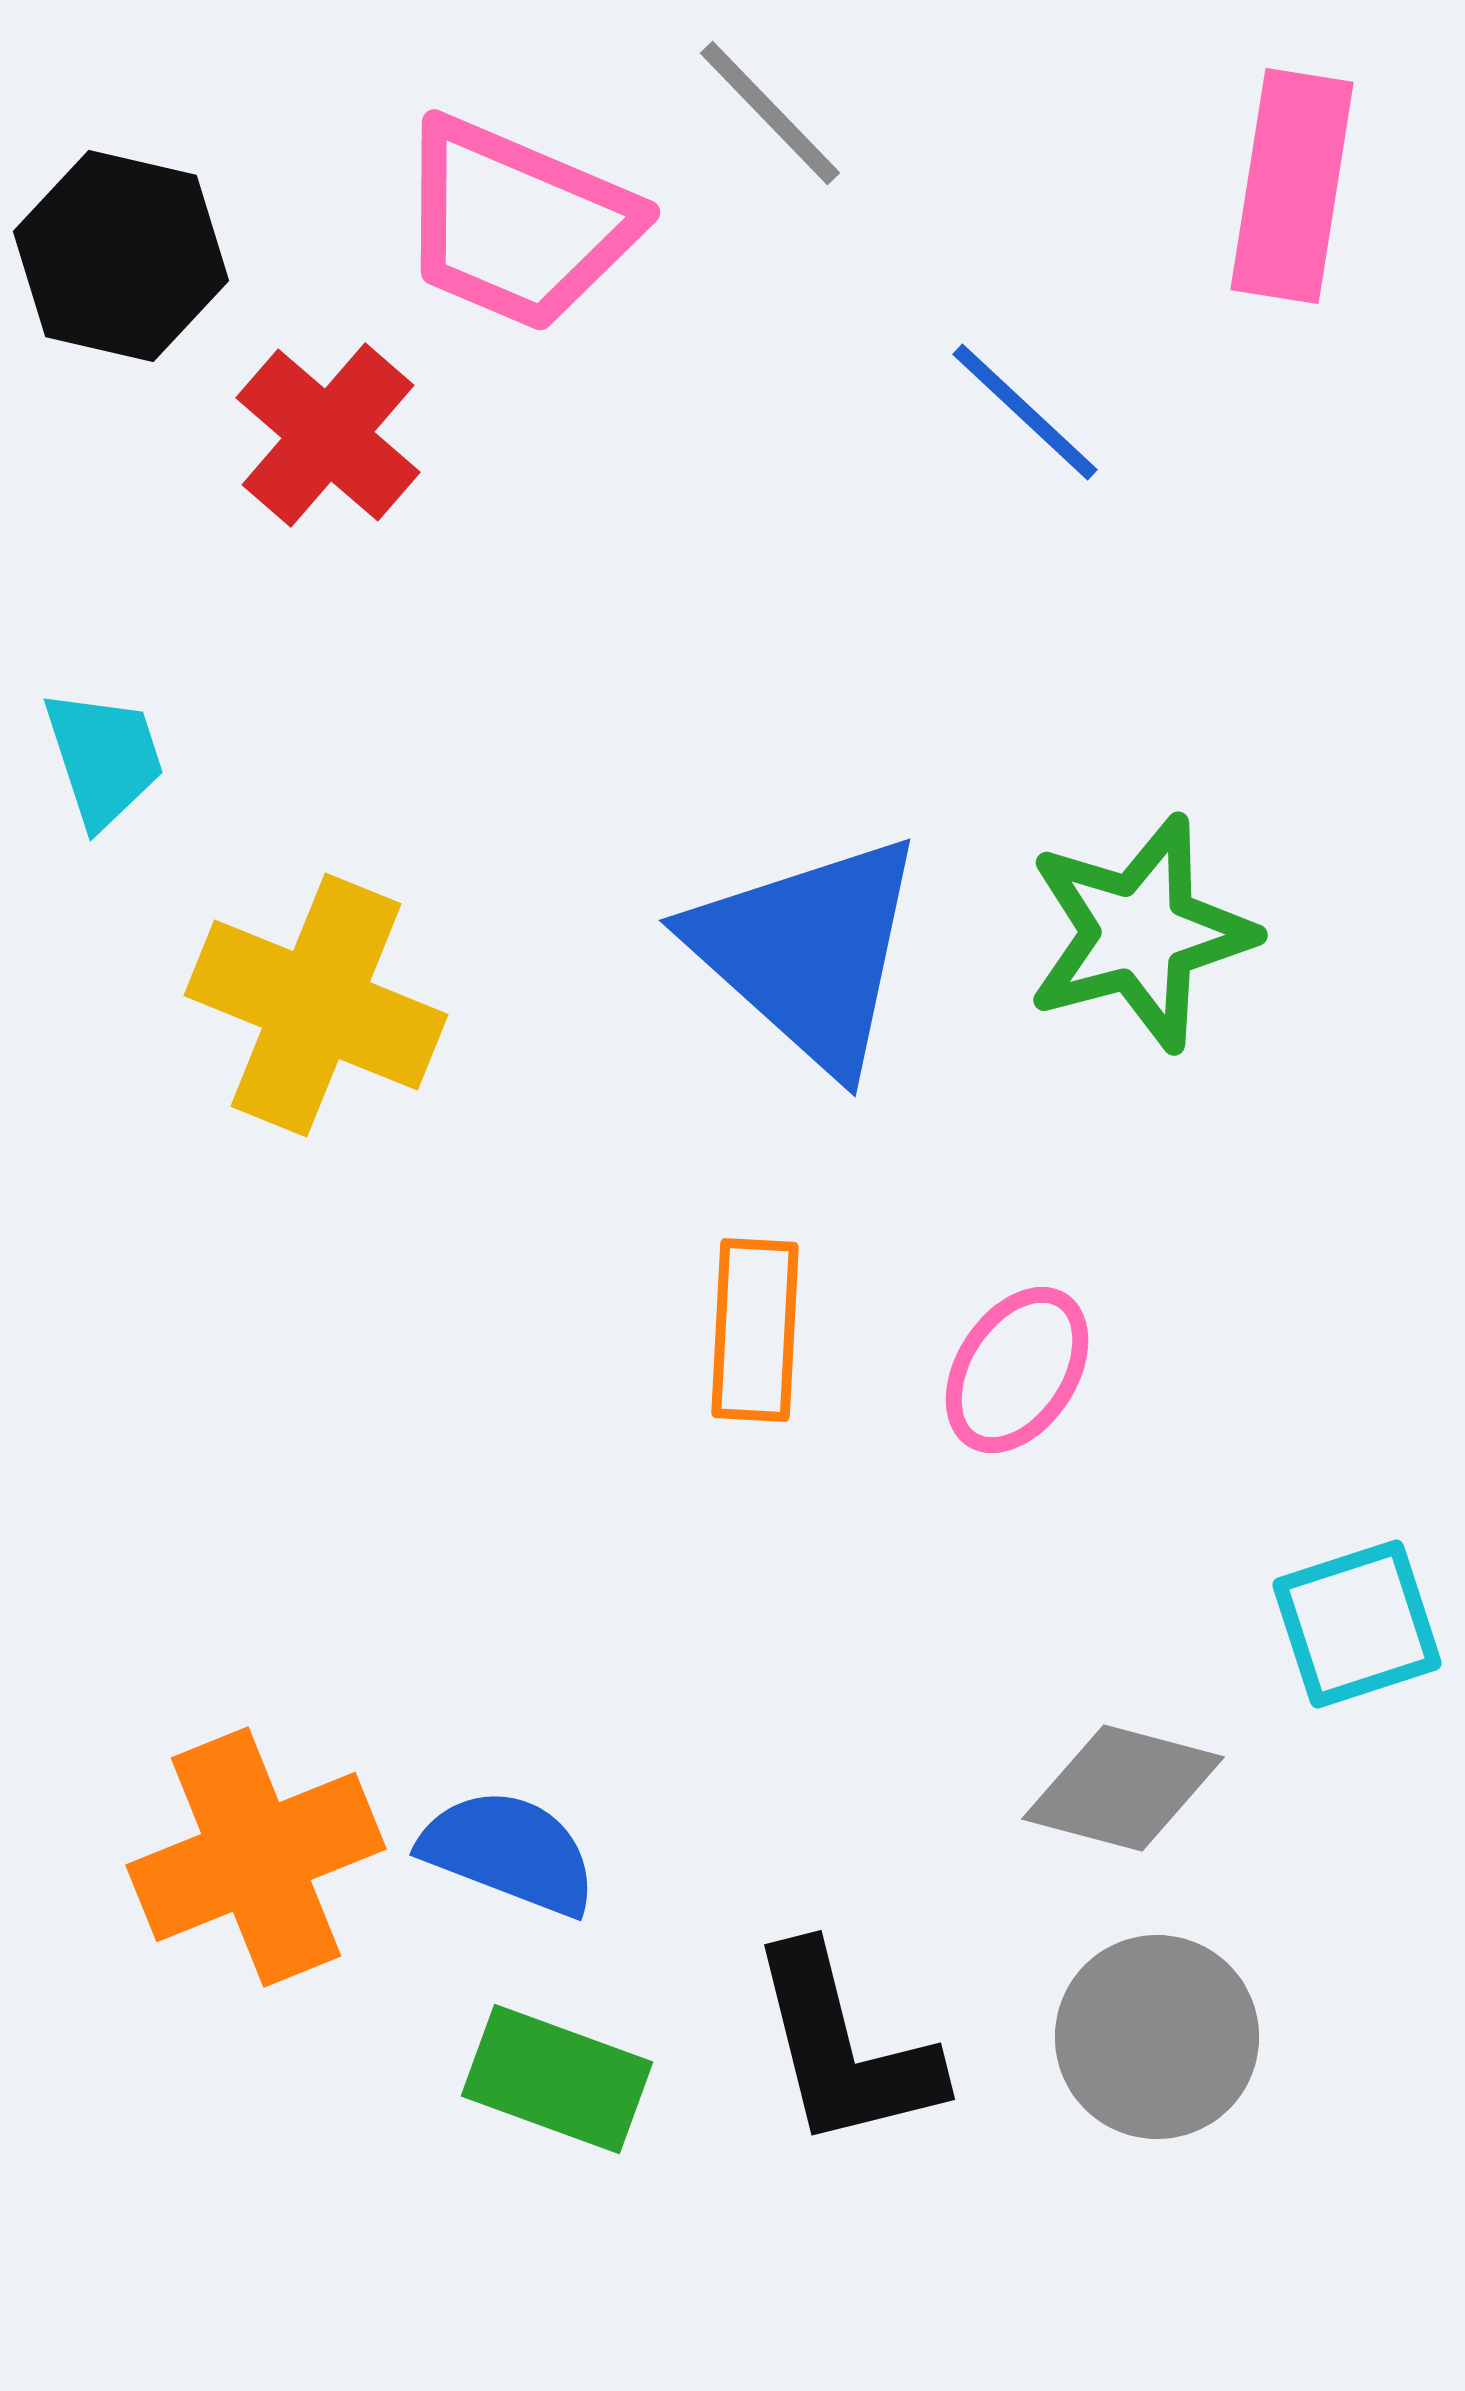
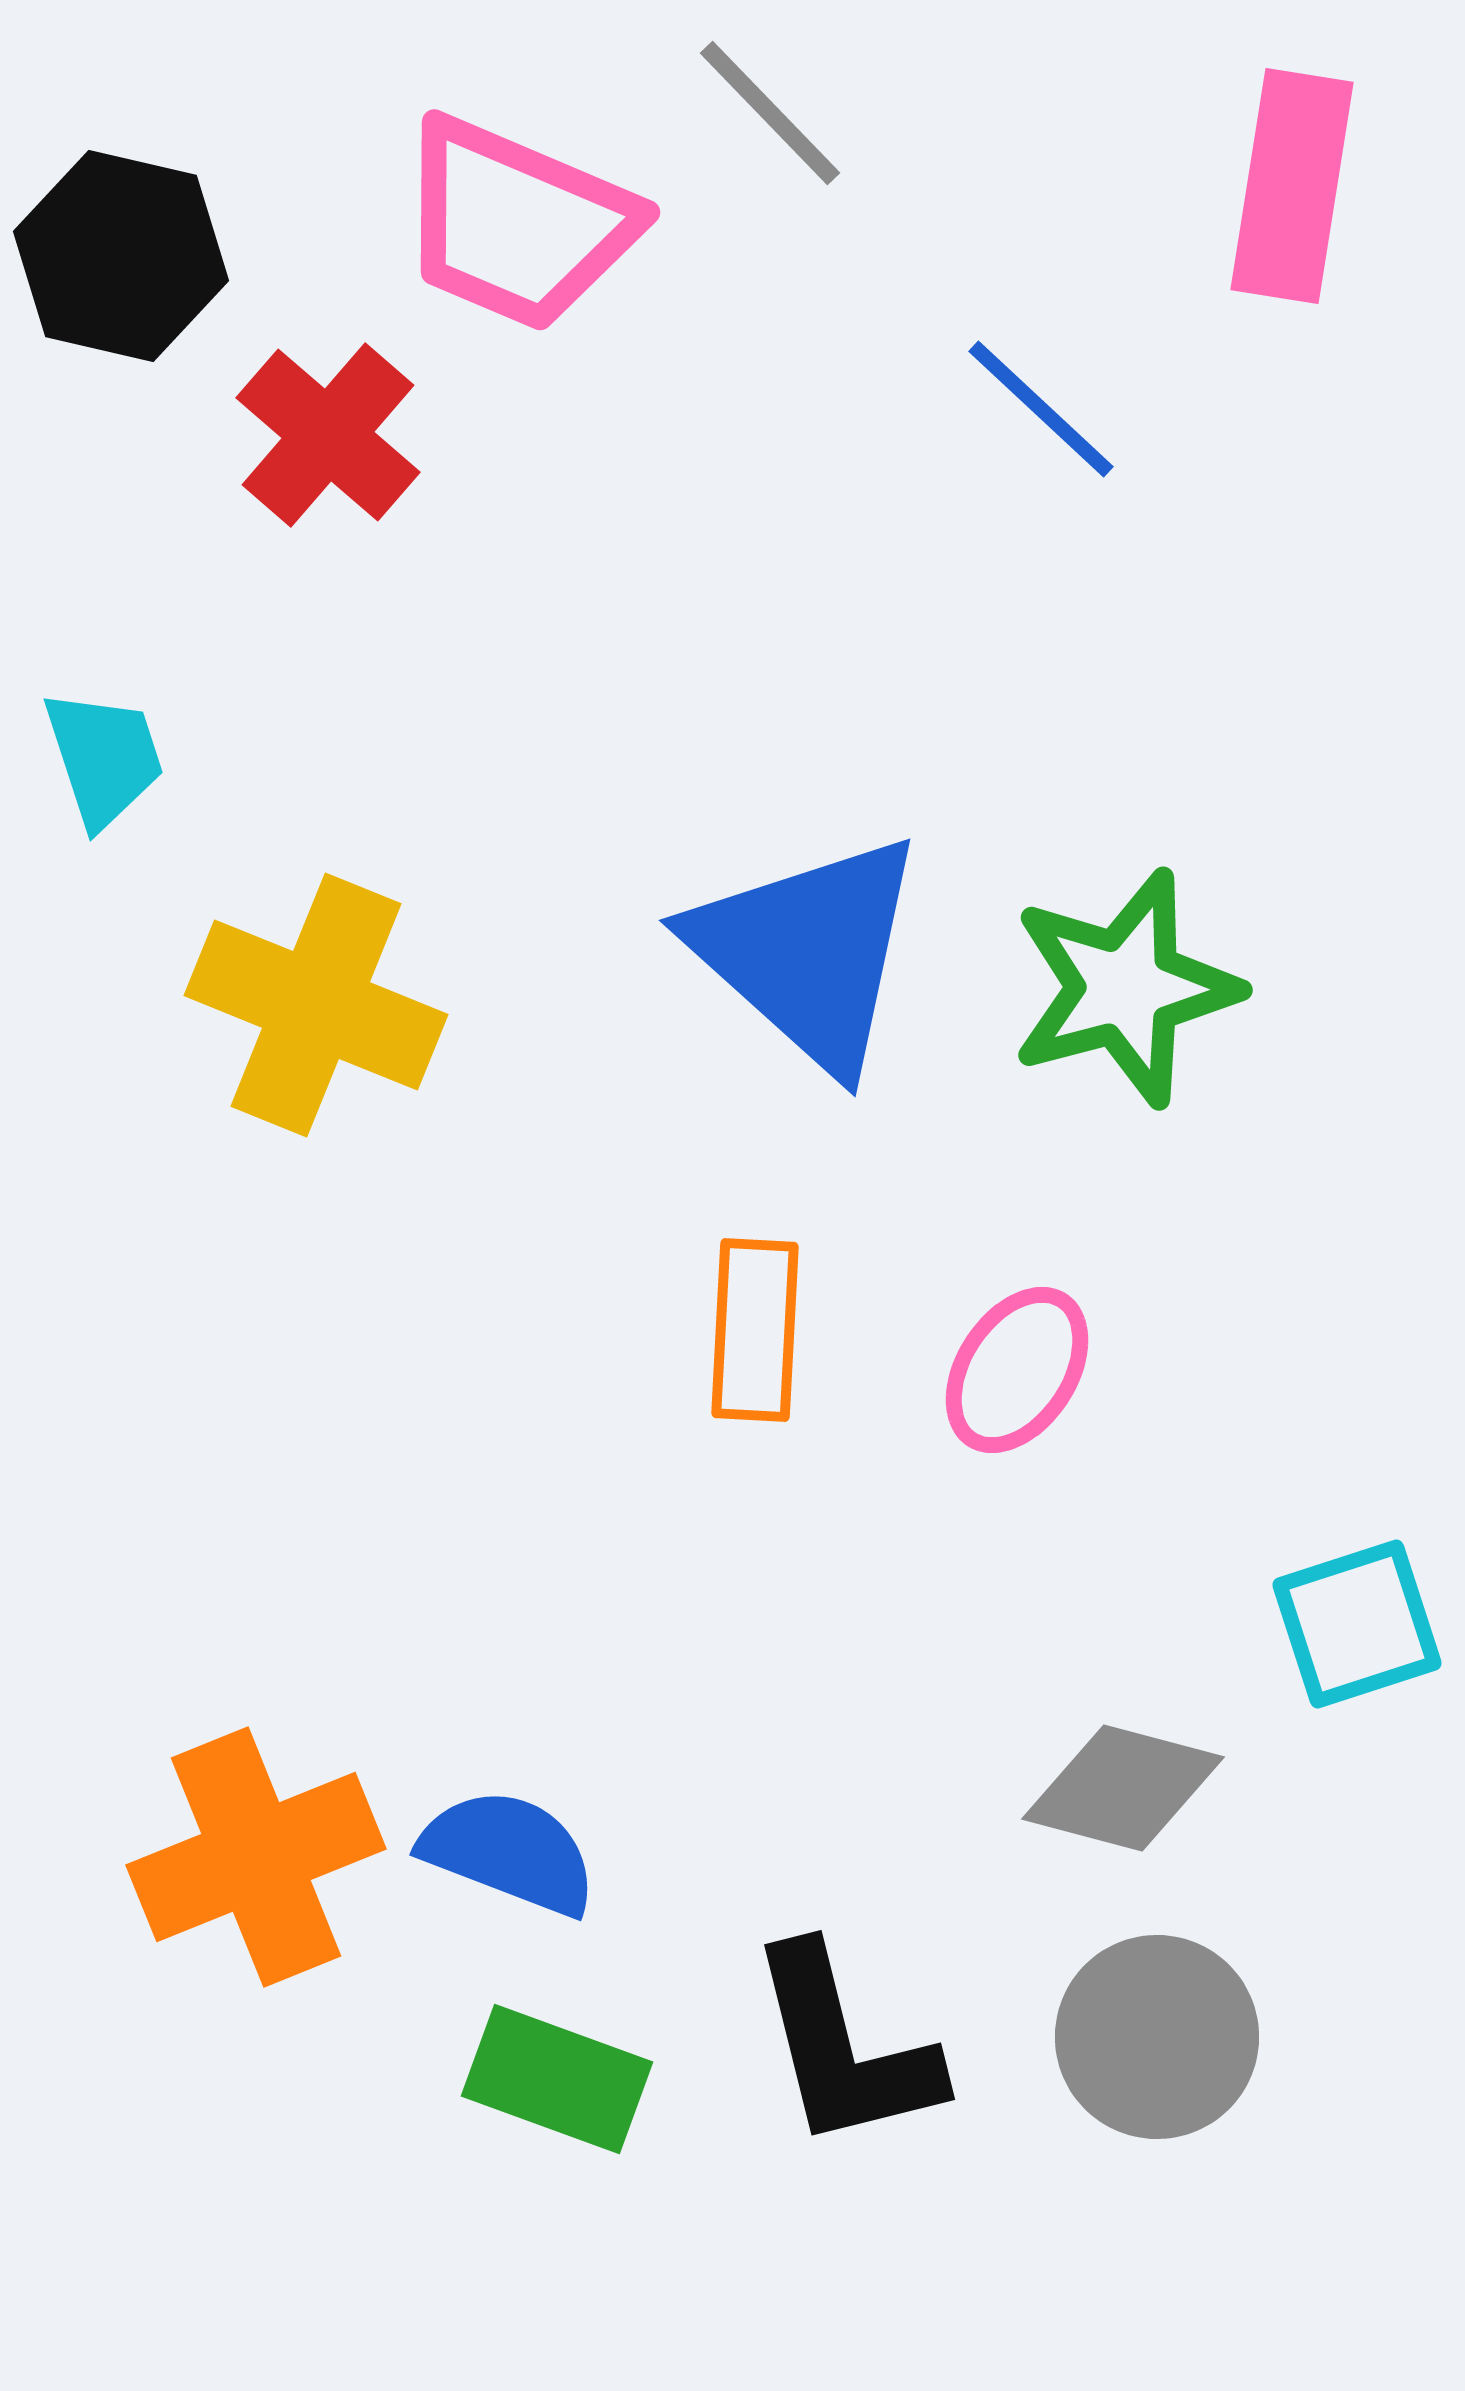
blue line: moved 16 px right, 3 px up
green star: moved 15 px left, 55 px down
